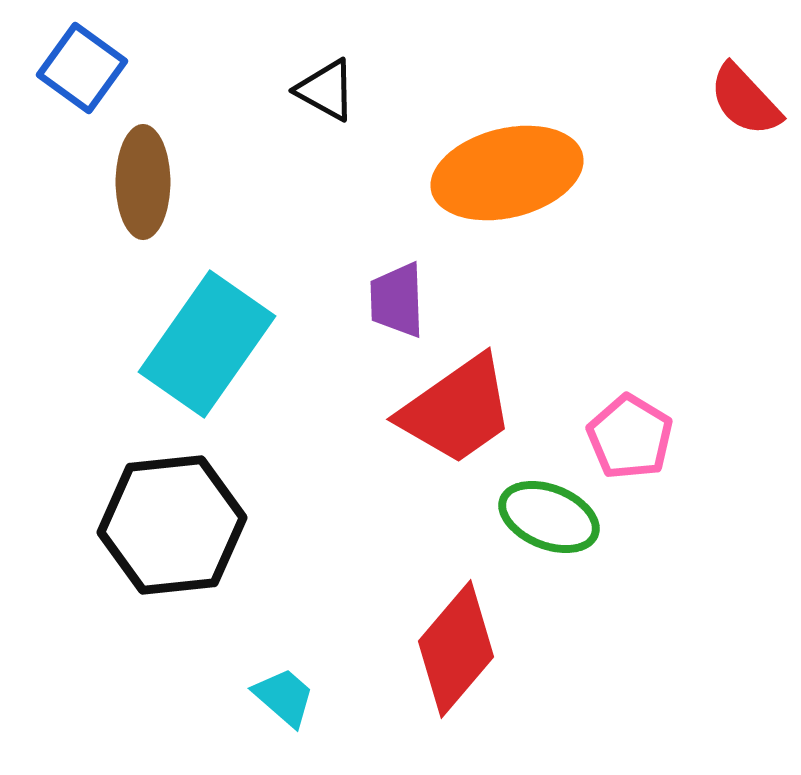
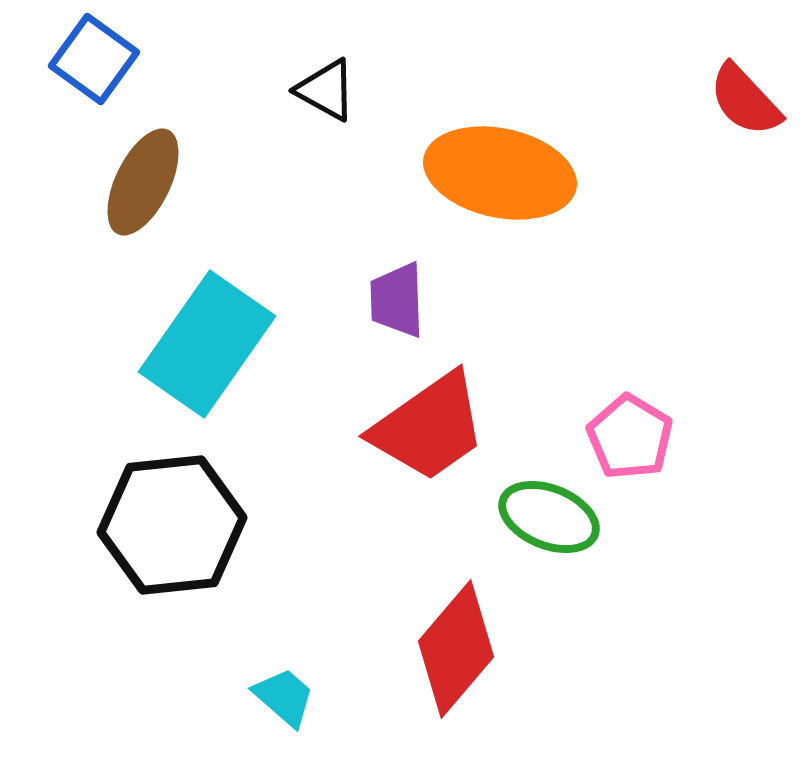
blue square: moved 12 px right, 9 px up
orange ellipse: moved 7 px left; rotated 26 degrees clockwise
brown ellipse: rotated 26 degrees clockwise
red trapezoid: moved 28 px left, 17 px down
